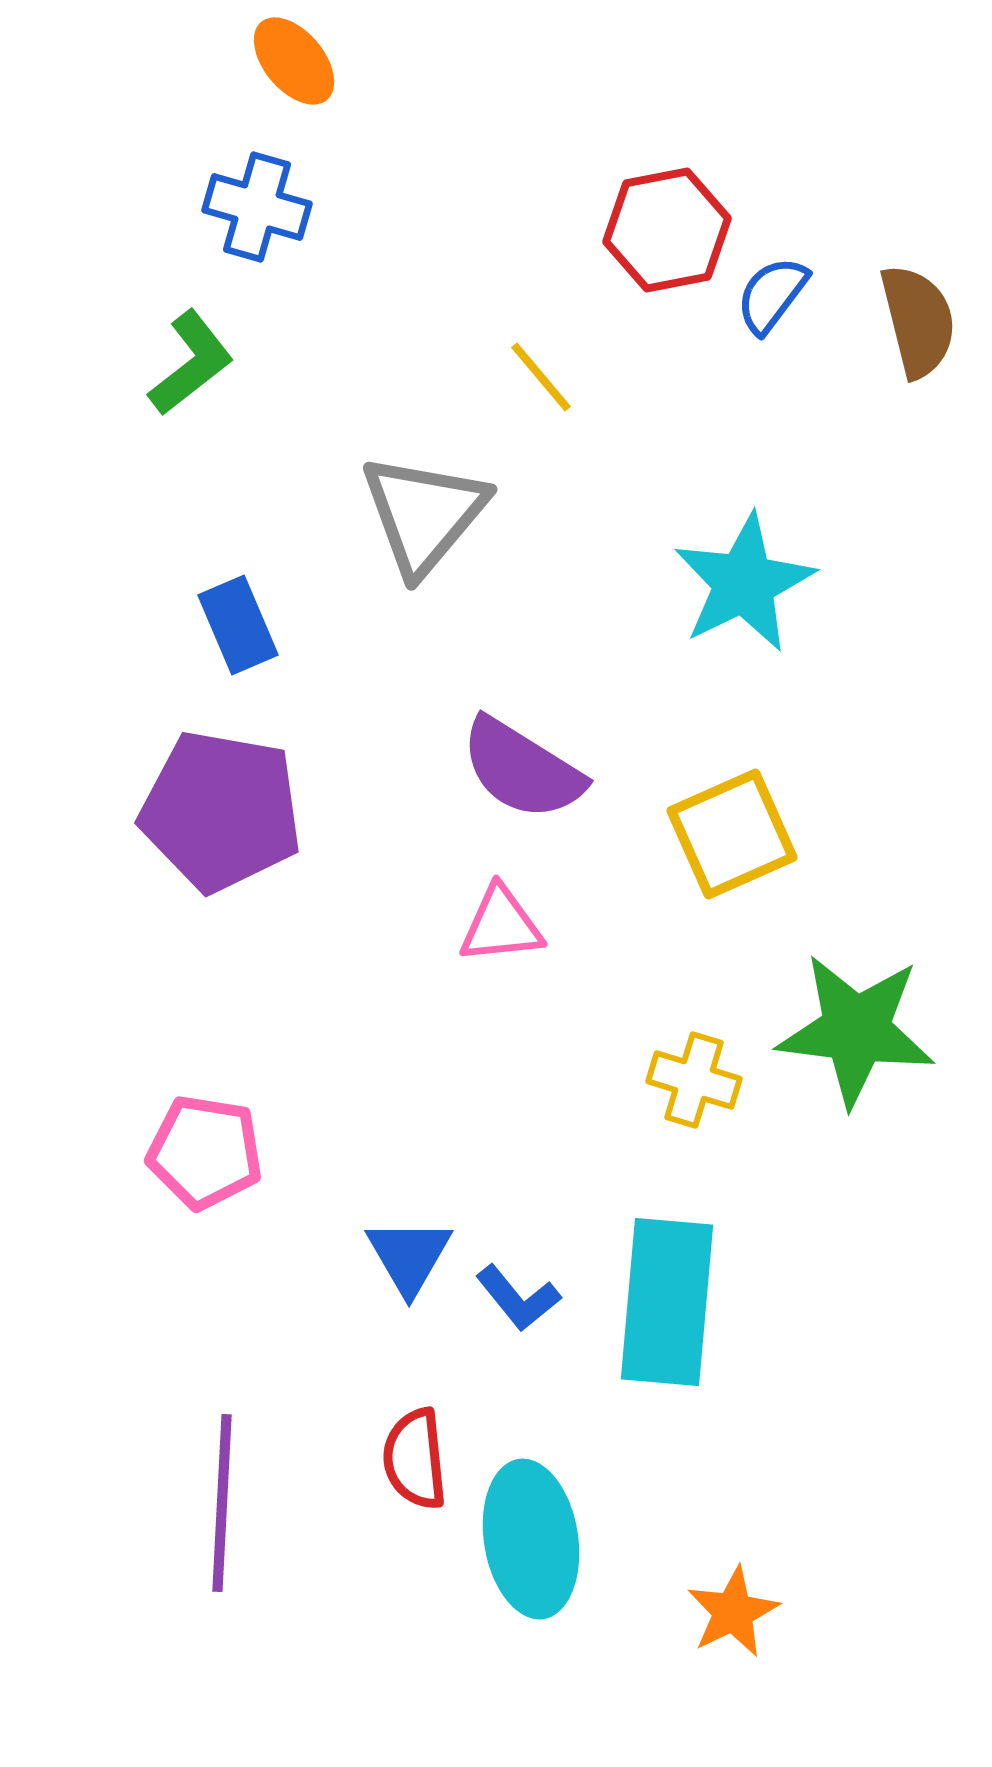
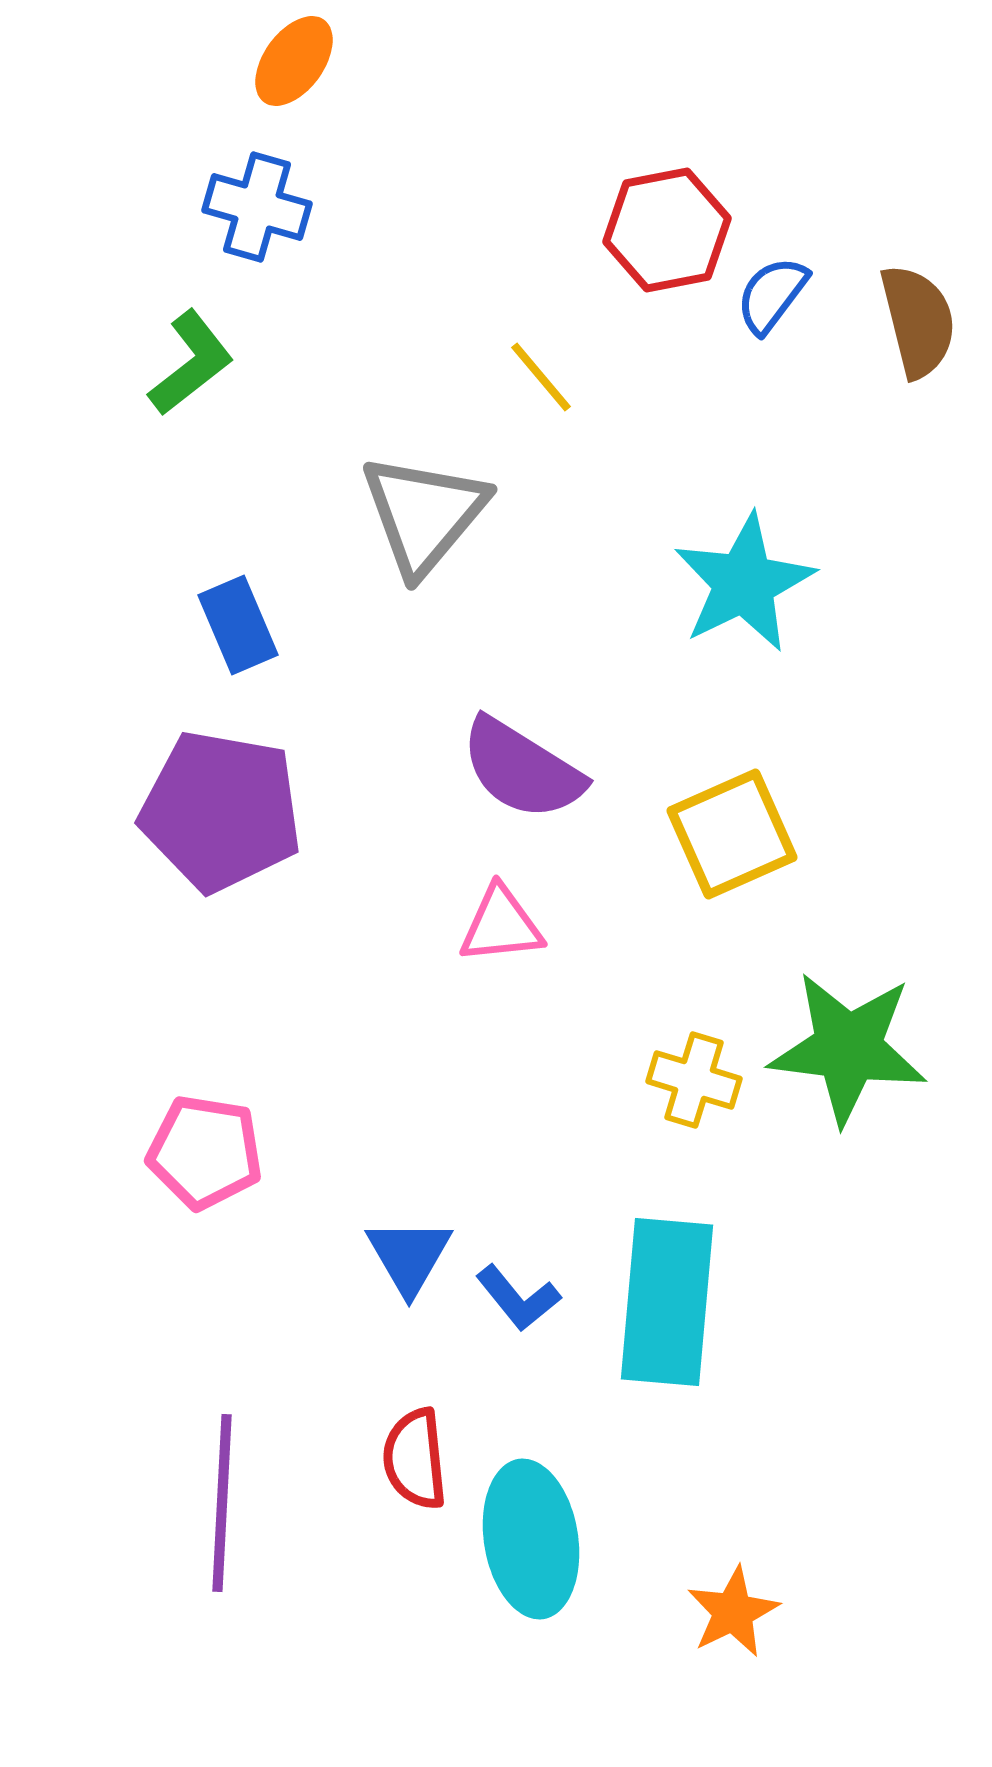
orange ellipse: rotated 76 degrees clockwise
green star: moved 8 px left, 18 px down
